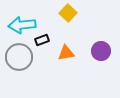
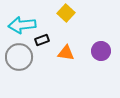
yellow square: moved 2 px left
orange triangle: rotated 18 degrees clockwise
